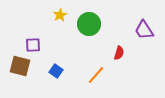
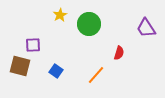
purple trapezoid: moved 2 px right, 2 px up
